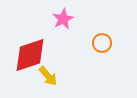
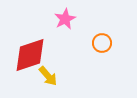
pink star: moved 2 px right
